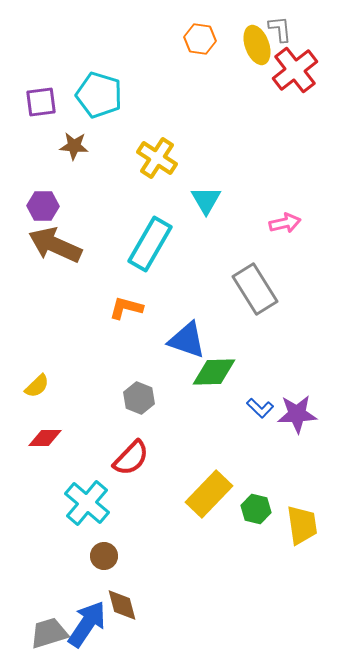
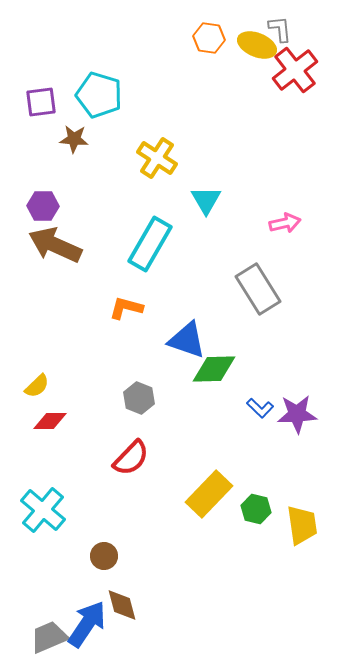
orange hexagon: moved 9 px right, 1 px up
yellow ellipse: rotated 48 degrees counterclockwise
brown star: moved 7 px up
gray rectangle: moved 3 px right
green diamond: moved 3 px up
red diamond: moved 5 px right, 17 px up
cyan cross: moved 44 px left, 7 px down
gray trapezoid: moved 4 px down; rotated 6 degrees counterclockwise
